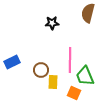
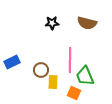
brown semicircle: moved 1 px left, 10 px down; rotated 90 degrees counterclockwise
